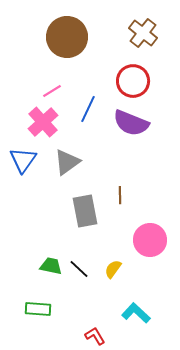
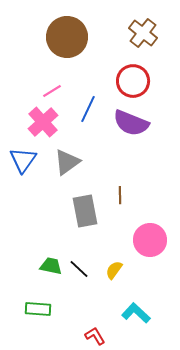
yellow semicircle: moved 1 px right, 1 px down
